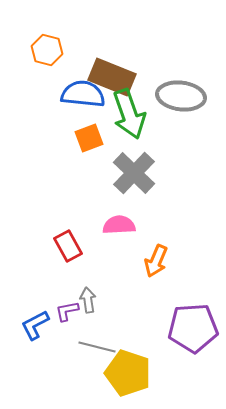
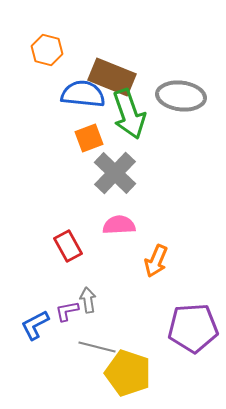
gray cross: moved 19 px left
